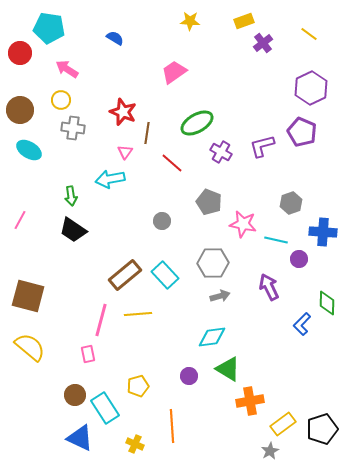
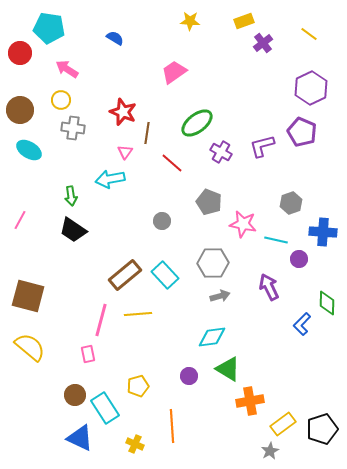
green ellipse at (197, 123): rotated 8 degrees counterclockwise
